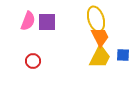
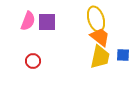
orange trapezoid: rotated 25 degrees counterclockwise
yellow trapezoid: rotated 15 degrees counterclockwise
